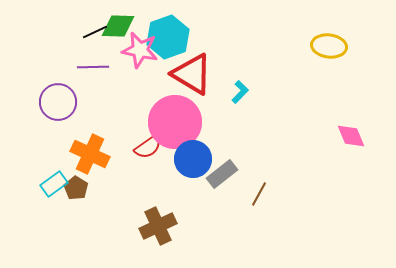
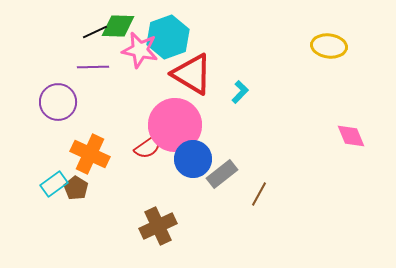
pink circle: moved 3 px down
